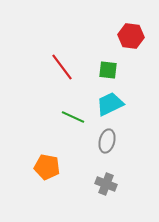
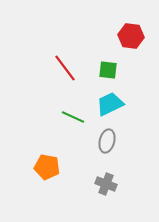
red line: moved 3 px right, 1 px down
